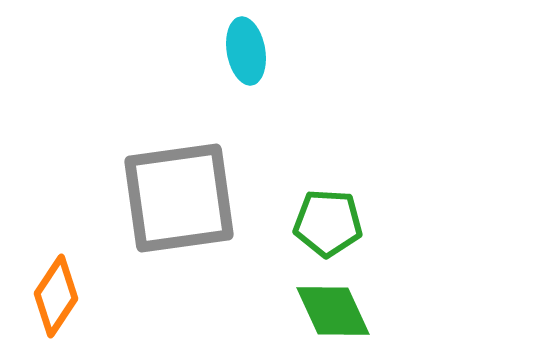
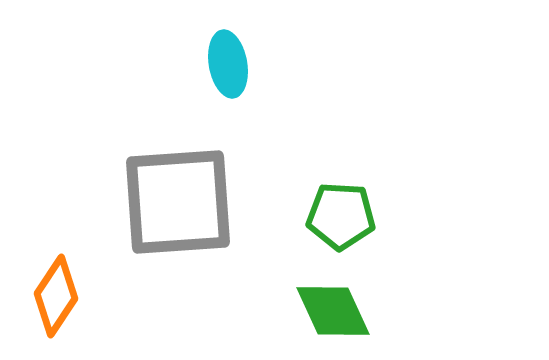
cyan ellipse: moved 18 px left, 13 px down
gray square: moved 1 px left, 4 px down; rotated 4 degrees clockwise
green pentagon: moved 13 px right, 7 px up
